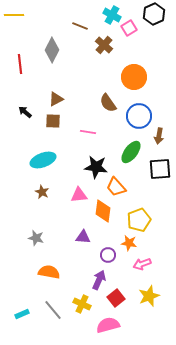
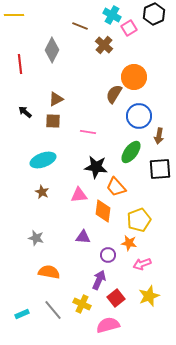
brown semicircle: moved 6 px right, 9 px up; rotated 66 degrees clockwise
